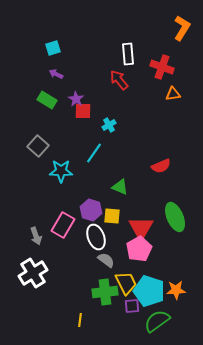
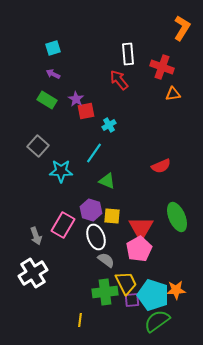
purple arrow: moved 3 px left
red square: moved 3 px right; rotated 12 degrees counterclockwise
green triangle: moved 13 px left, 6 px up
green ellipse: moved 2 px right
cyan pentagon: moved 4 px right, 4 px down
purple square: moved 6 px up
